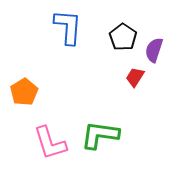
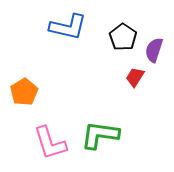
blue L-shape: rotated 99 degrees clockwise
